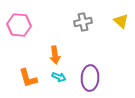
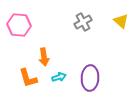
gray cross: rotated 18 degrees counterclockwise
orange arrow: moved 11 px left, 2 px down
cyan arrow: rotated 40 degrees counterclockwise
